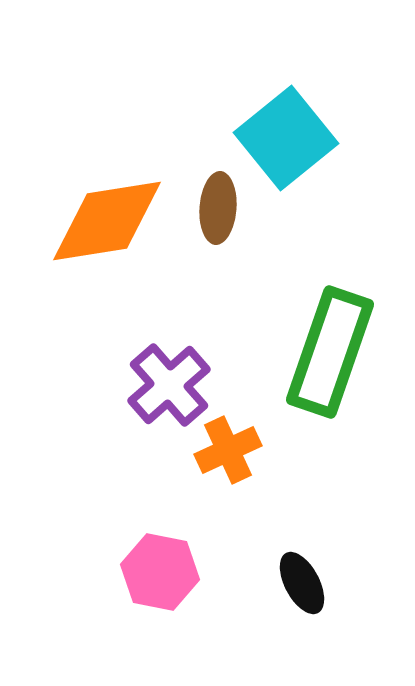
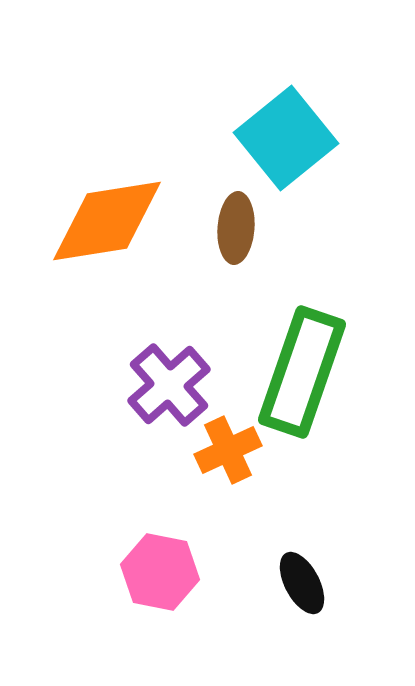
brown ellipse: moved 18 px right, 20 px down
green rectangle: moved 28 px left, 20 px down
